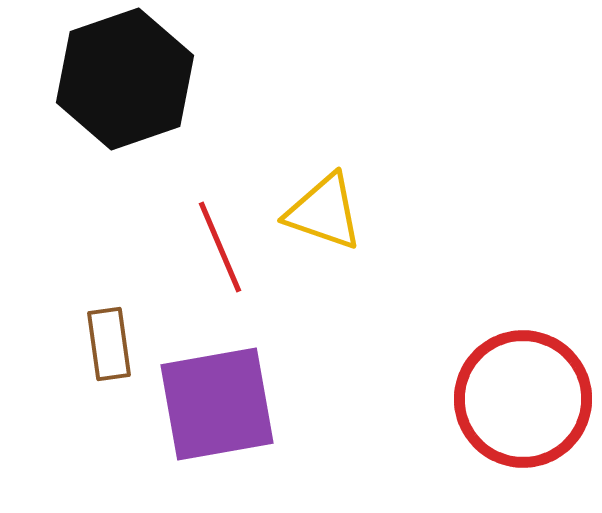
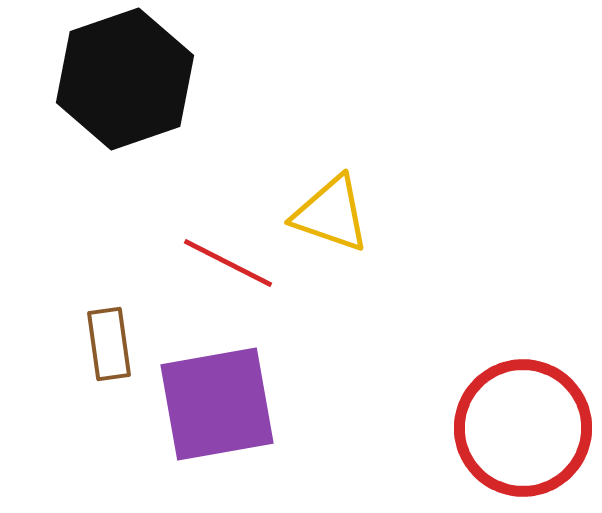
yellow triangle: moved 7 px right, 2 px down
red line: moved 8 px right, 16 px down; rotated 40 degrees counterclockwise
red circle: moved 29 px down
